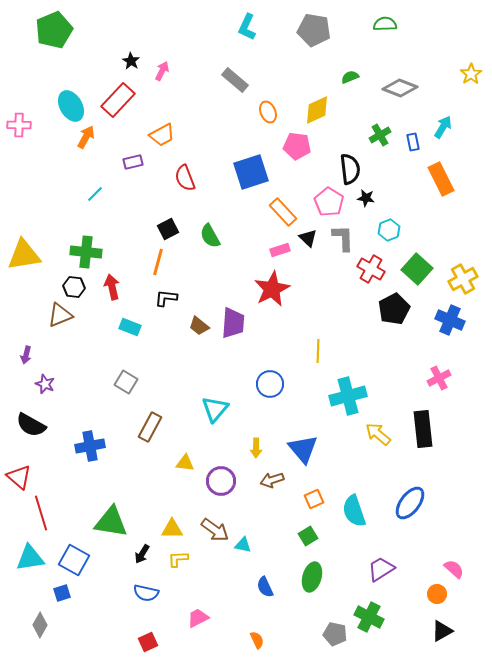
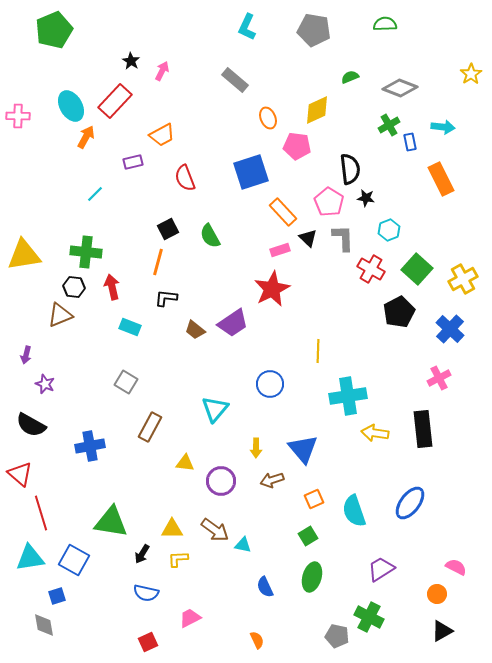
red rectangle at (118, 100): moved 3 px left, 1 px down
orange ellipse at (268, 112): moved 6 px down
pink cross at (19, 125): moved 1 px left, 9 px up
cyan arrow at (443, 127): rotated 65 degrees clockwise
green cross at (380, 135): moved 9 px right, 10 px up
blue rectangle at (413, 142): moved 3 px left
black pentagon at (394, 309): moved 5 px right, 3 px down
blue cross at (450, 320): moved 9 px down; rotated 20 degrees clockwise
purple trapezoid at (233, 323): rotated 52 degrees clockwise
brown trapezoid at (199, 326): moved 4 px left, 4 px down
cyan cross at (348, 396): rotated 6 degrees clockwise
yellow arrow at (378, 434): moved 3 px left, 1 px up; rotated 32 degrees counterclockwise
red triangle at (19, 477): moved 1 px right, 3 px up
pink semicircle at (454, 569): moved 2 px right, 2 px up; rotated 15 degrees counterclockwise
blue square at (62, 593): moved 5 px left, 3 px down
pink trapezoid at (198, 618): moved 8 px left
gray diamond at (40, 625): moved 4 px right; rotated 40 degrees counterclockwise
gray pentagon at (335, 634): moved 2 px right, 2 px down
